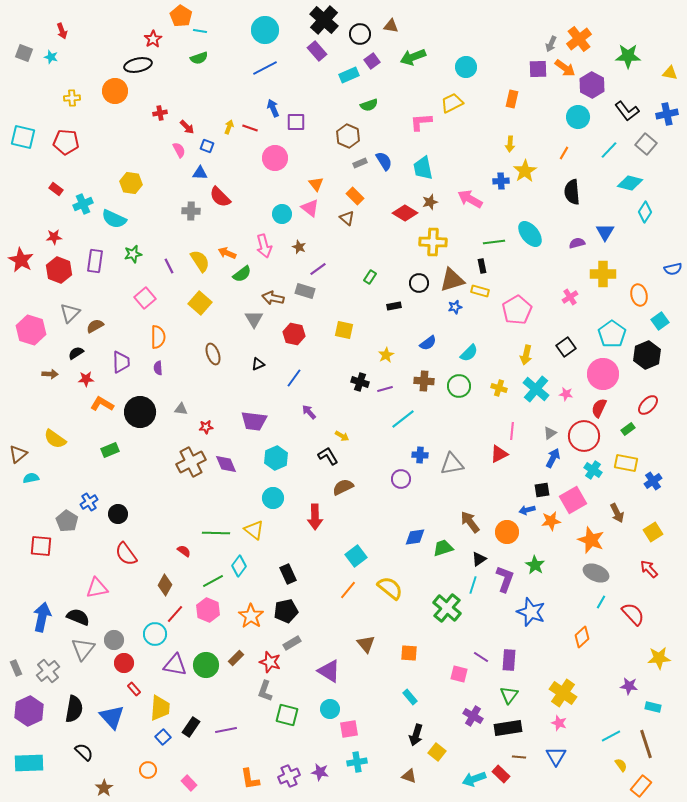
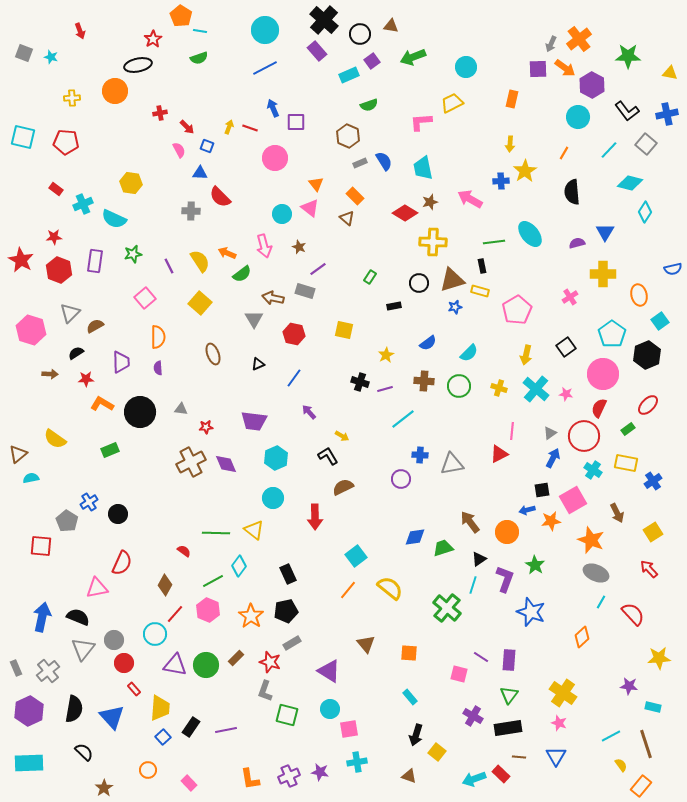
red arrow at (62, 31): moved 18 px right
red semicircle at (126, 554): moved 4 px left, 9 px down; rotated 120 degrees counterclockwise
